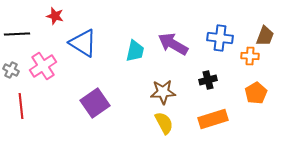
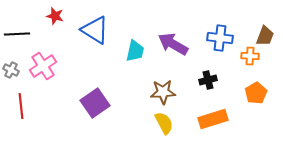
blue triangle: moved 12 px right, 13 px up
